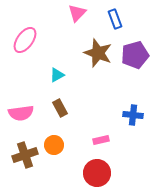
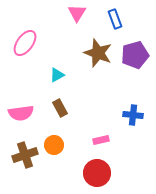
pink triangle: rotated 12 degrees counterclockwise
pink ellipse: moved 3 px down
